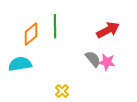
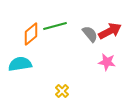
green line: rotated 75 degrees clockwise
red arrow: moved 2 px right, 1 px down
gray semicircle: moved 3 px left, 25 px up
